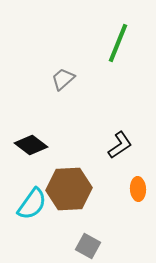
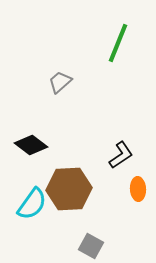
gray trapezoid: moved 3 px left, 3 px down
black L-shape: moved 1 px right, 10 px down
gray square: moved 3 px right
